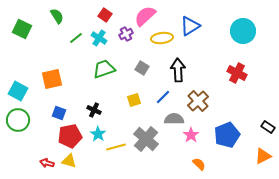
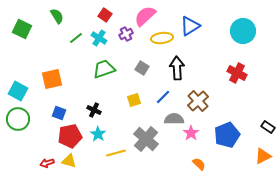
black arrow: moved 1 px left, 2 px up
green circle: moved 1 px up
pink star: moved 2 px up
yellow line: moved 6 px down
red arrow: rotated 32 degrees counterclockwise
